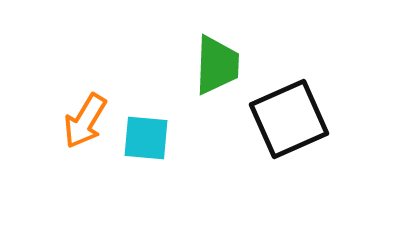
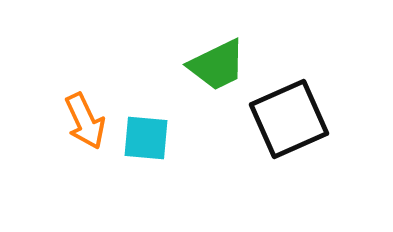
green trapezoid: rotated 62 degrees clockwise
orange arrow: rotated 56 degrees counterclockwise
